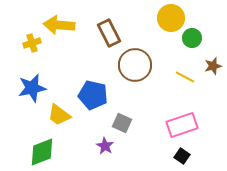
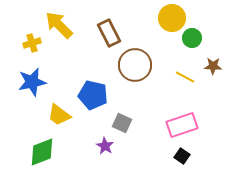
yellow circle: moved 1 px right
yellow arrow: rotated 40 degrees clockwise
brown star: rotated 18 degrees clockwise
blue star: moved 6 px up
